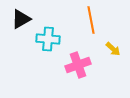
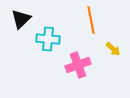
black triangle: rotated 15 degrees counterclockwise
